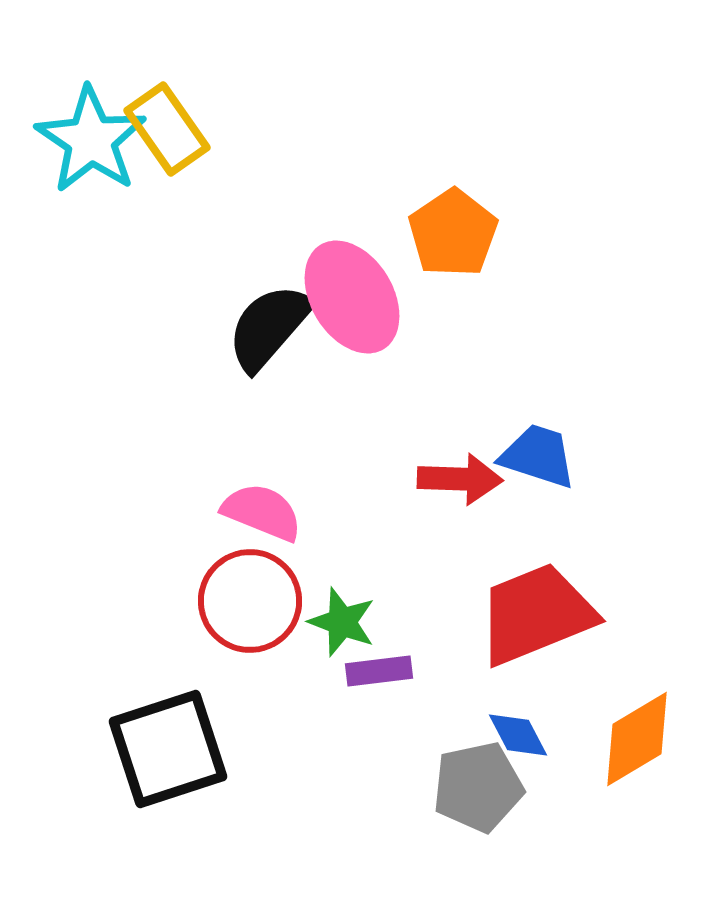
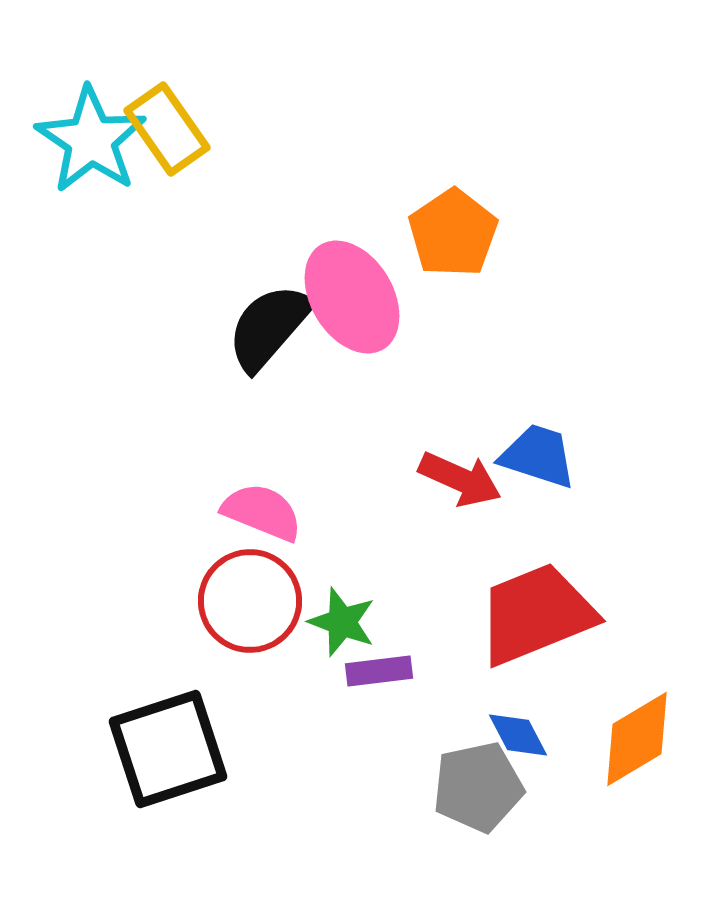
red arrow: rotated 22 degrees clockwise
